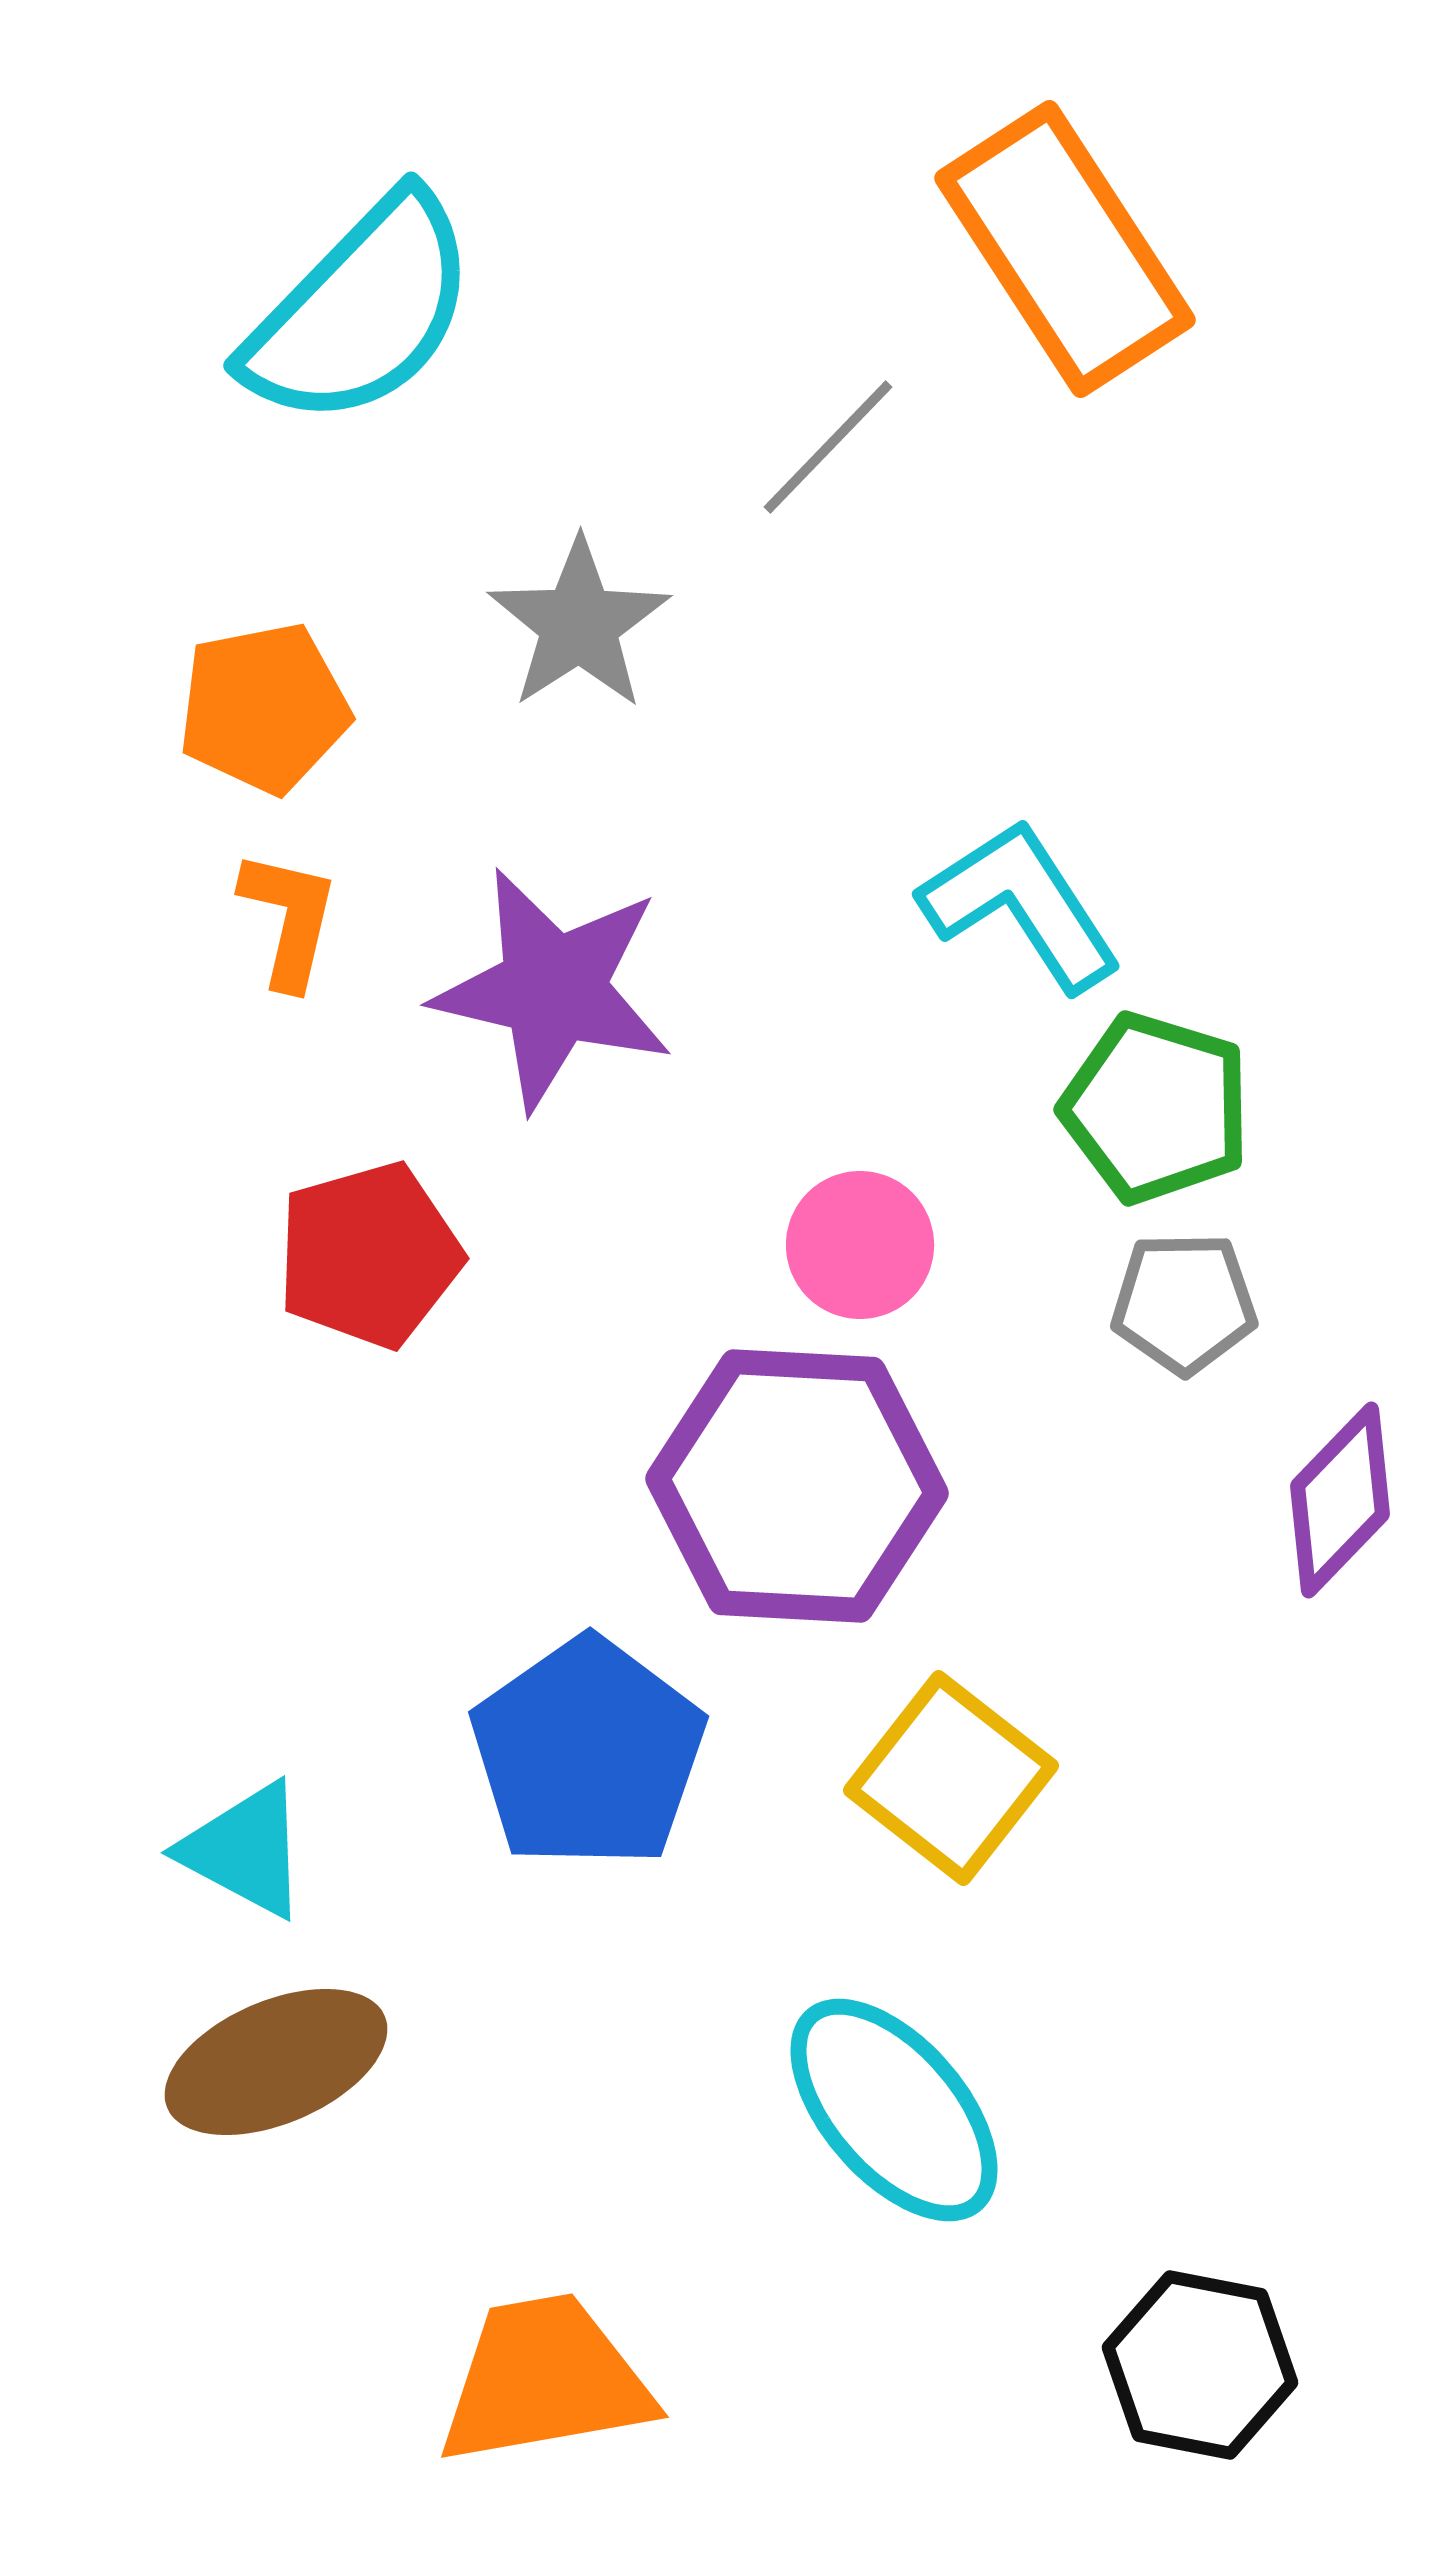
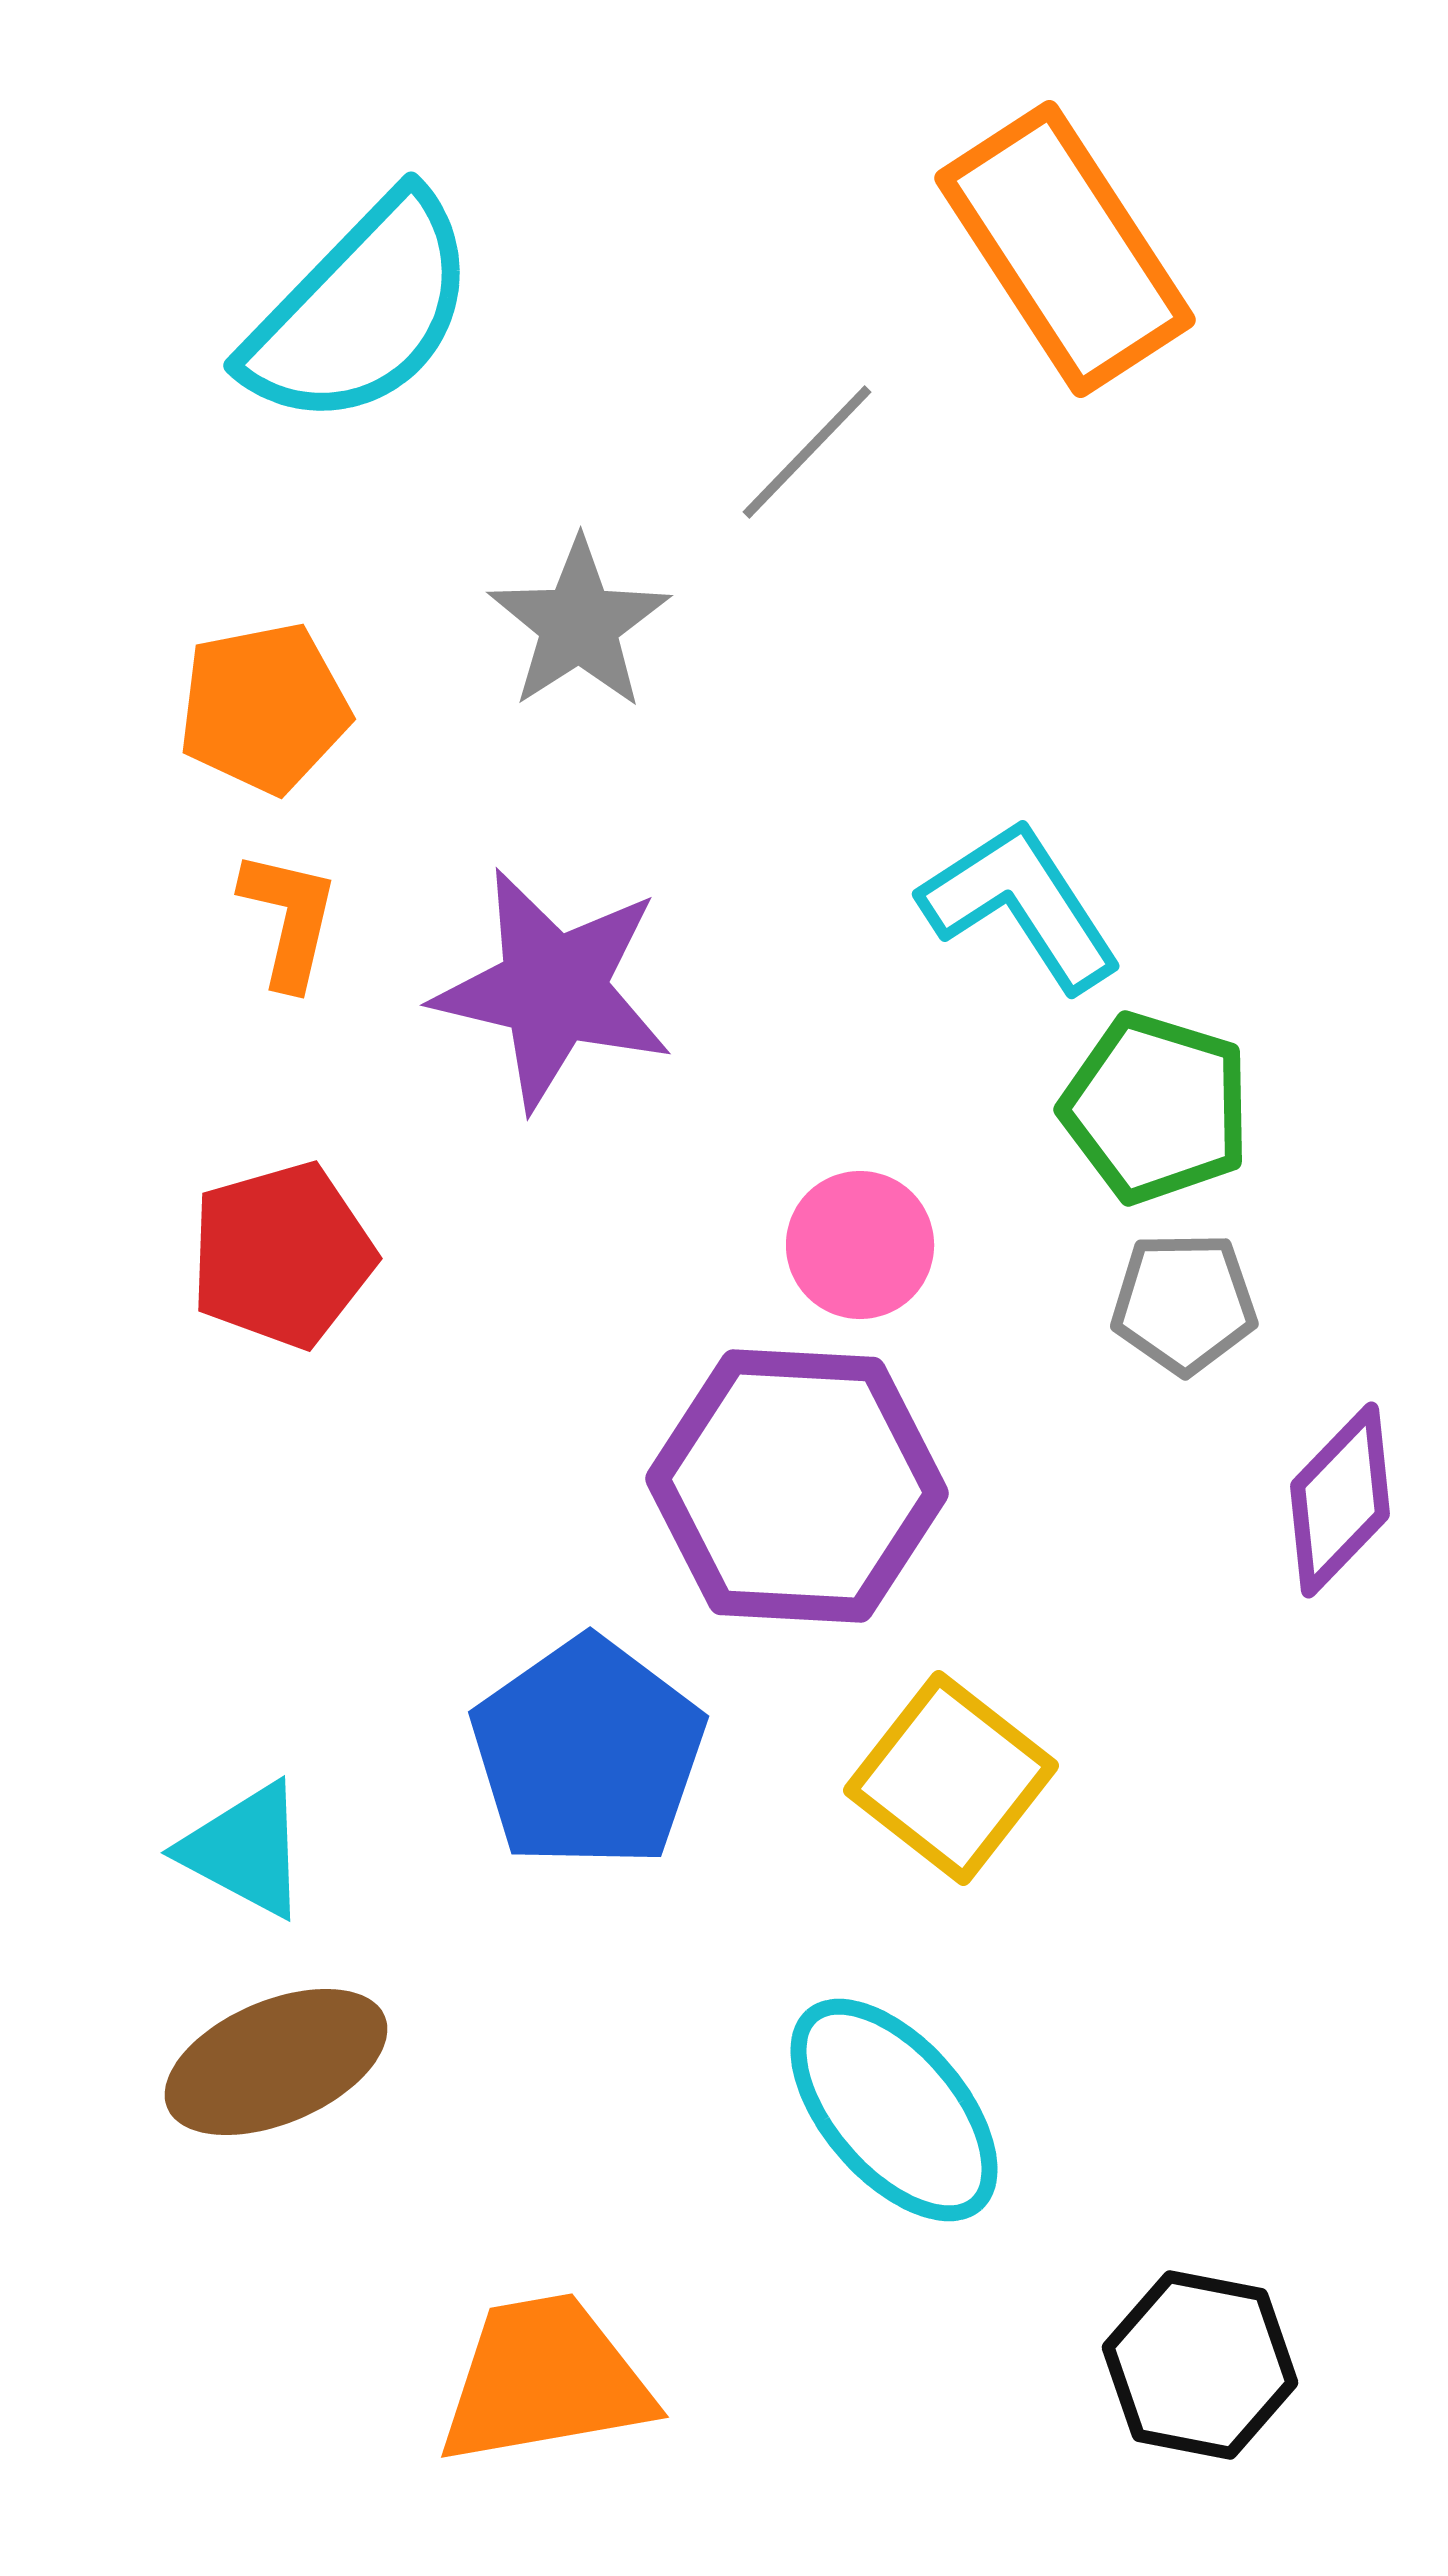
gray line: moved 21 px left, 5 px down
red pentagon: moved 87 px left
